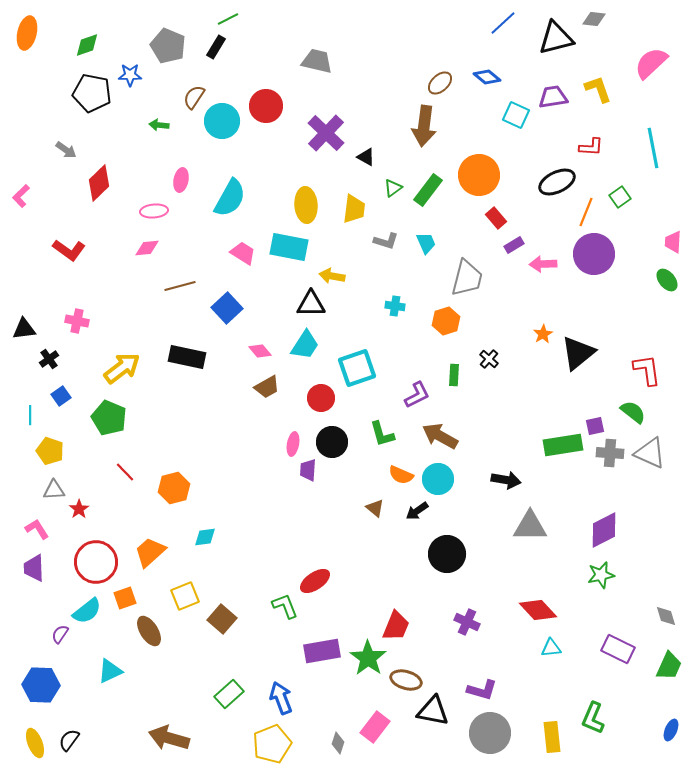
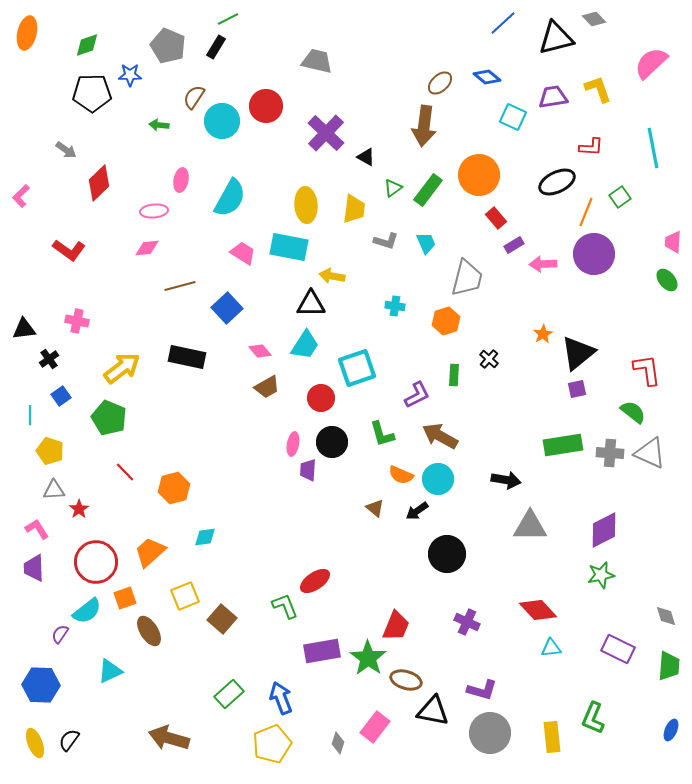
gray diamond at (594, 19): rotated 40 degrees clockwise
black pentagon at (92, 93): rotated 12 degrees counterclockwise
cyan square at (516, 115): moved 3 px left, 2 px down
purple square at (595, 426): moved 18 px left, 37 px up
green trapezoid at (669, 666): rotated 20 degrees counterclockwise
